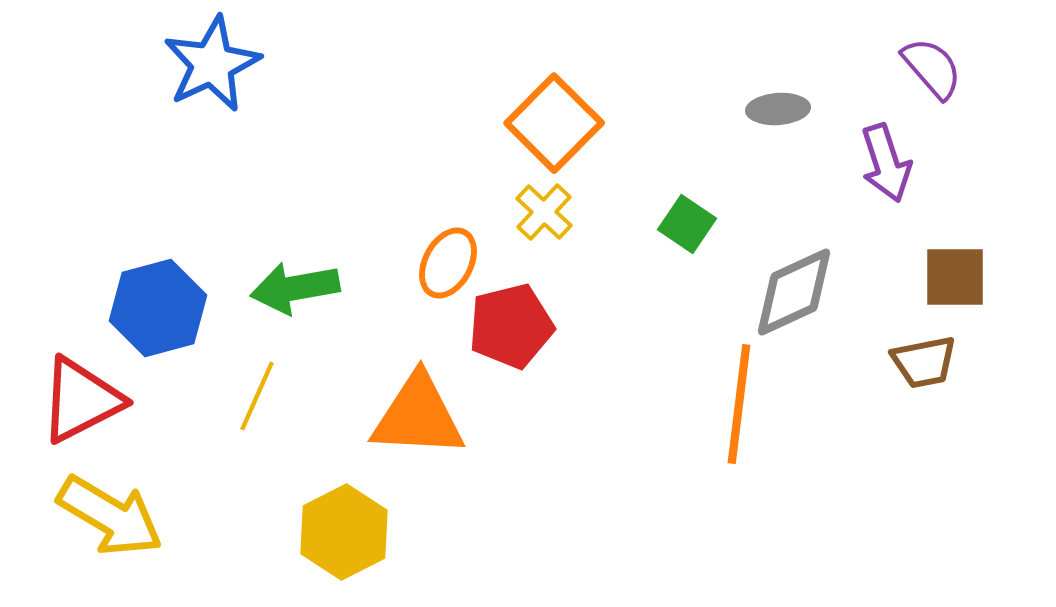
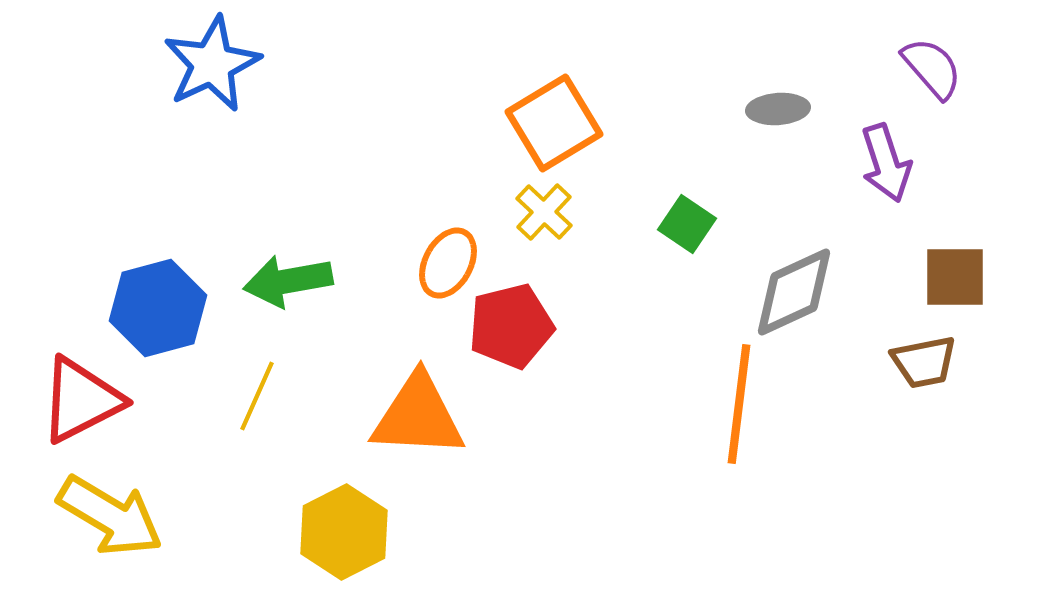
orange square: rotated 14 degrees clockwise
green arrow: moved 7 px left, 7 px up
